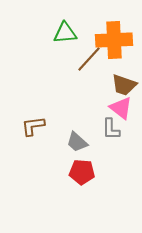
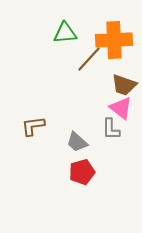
red pentagon: rotated 20 degrees counterclockwise
